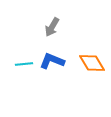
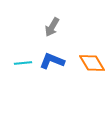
cyan line: moved 1 px left, 1 px up
